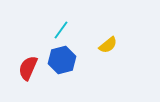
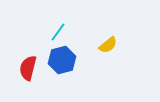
cyan line: moved 3 px left, 2 px down
red semicircle: rotated 10 degrees counterclockwise
